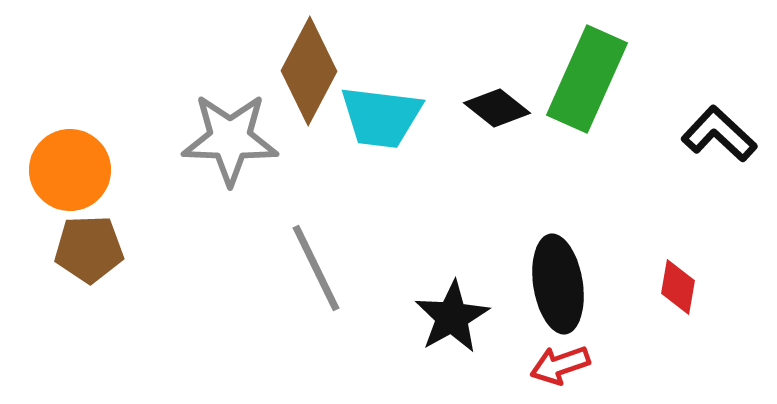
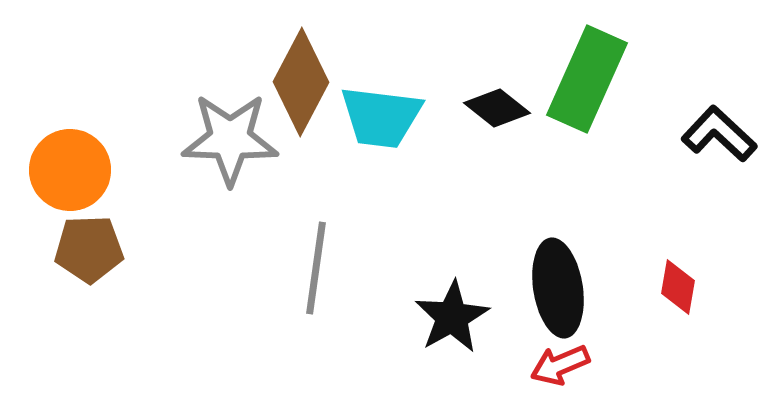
brown diamond: moved 8 px left, 11 px down
gray line: rotated 34 degrees clockwise
black ellipse: moved 4 px down
red arrow: rotated 4 degrees counterclockwise
